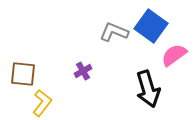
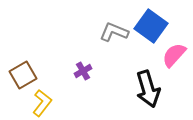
pink semicircle: rotated 12 degrees counterclockwise
brown square: moved 1 px down; rotated 36 degrees counterclockwise
